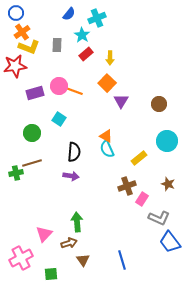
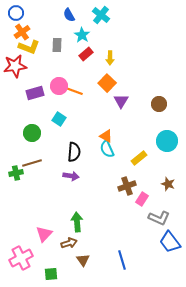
blue semicircle: moved 1 px down; rotated 112 degrees clockwise
cyan cross: moved 4 px right, 3 px up; rotated 30 degrees counterclockwise
